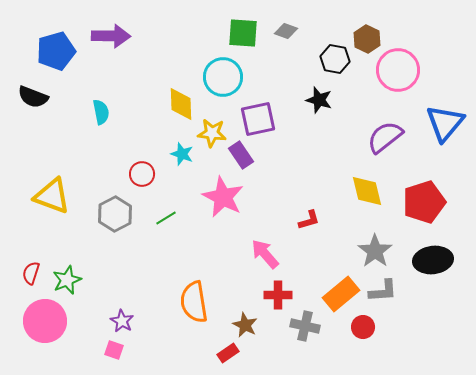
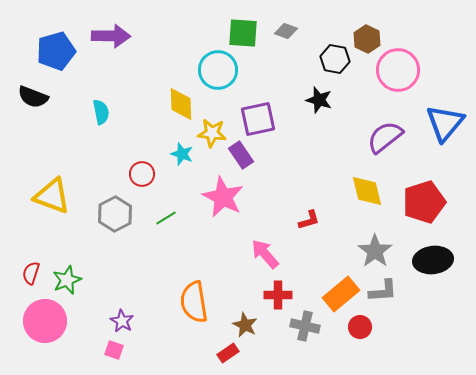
cyan circle at (223, 77): moved 5 px left, 7 px up
red circle at (363, 327): moved 3 px left
